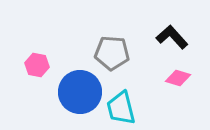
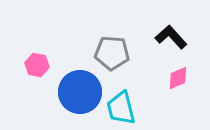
black L-shape: moved 1 px left
pink diamond: rotated 40 degrees counterclockwise
